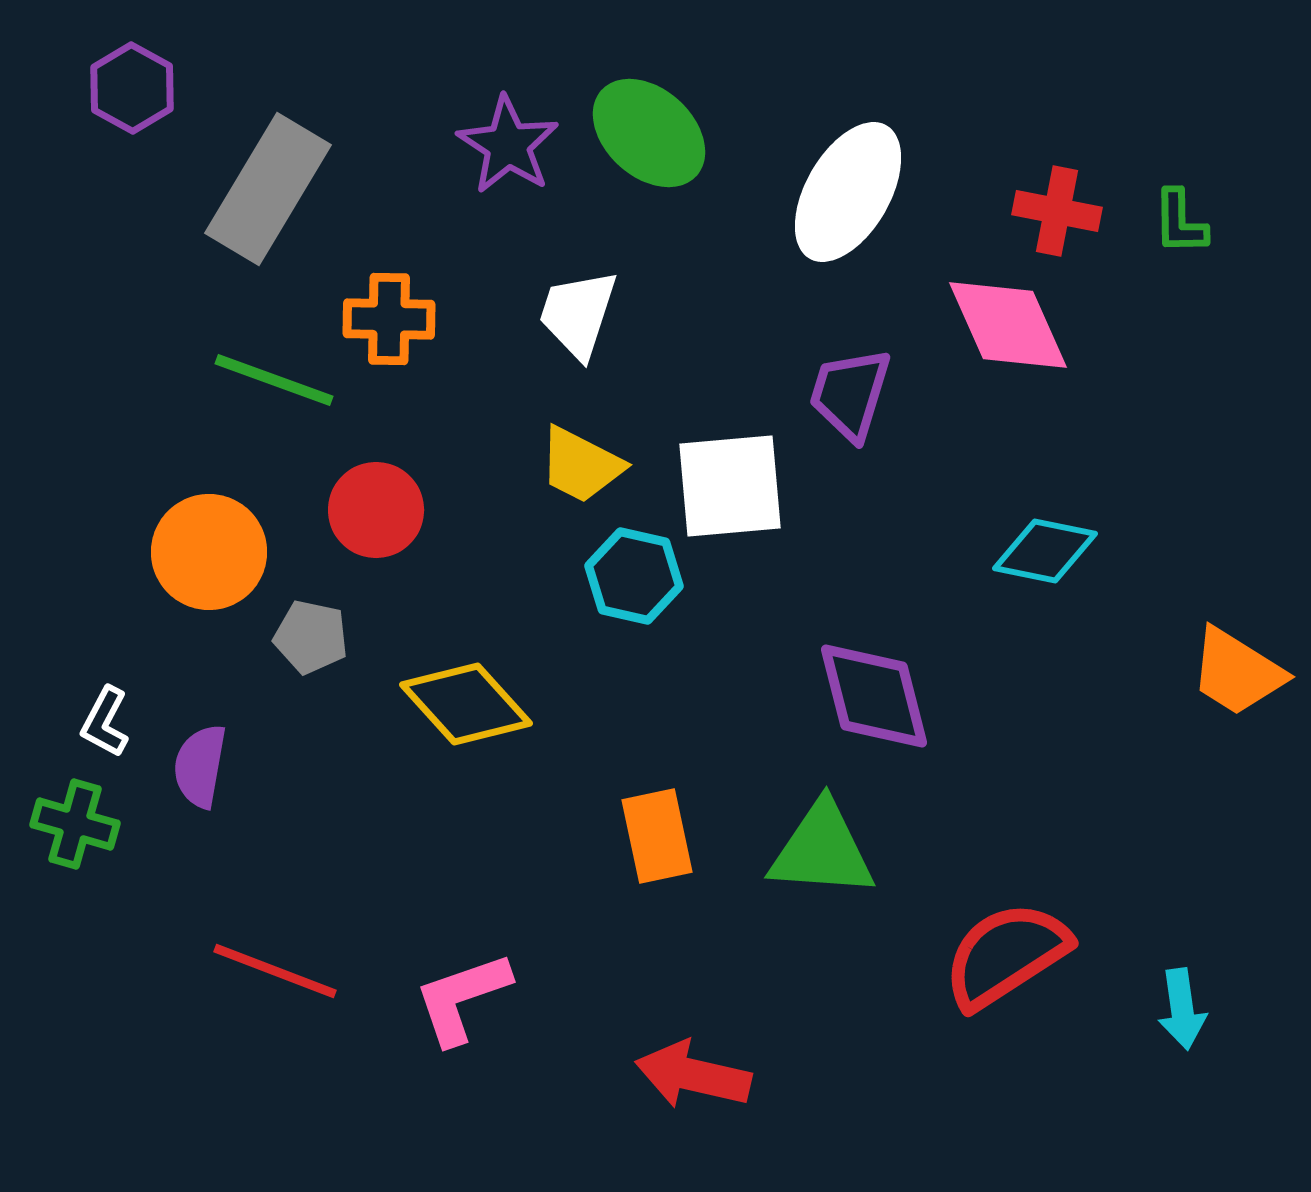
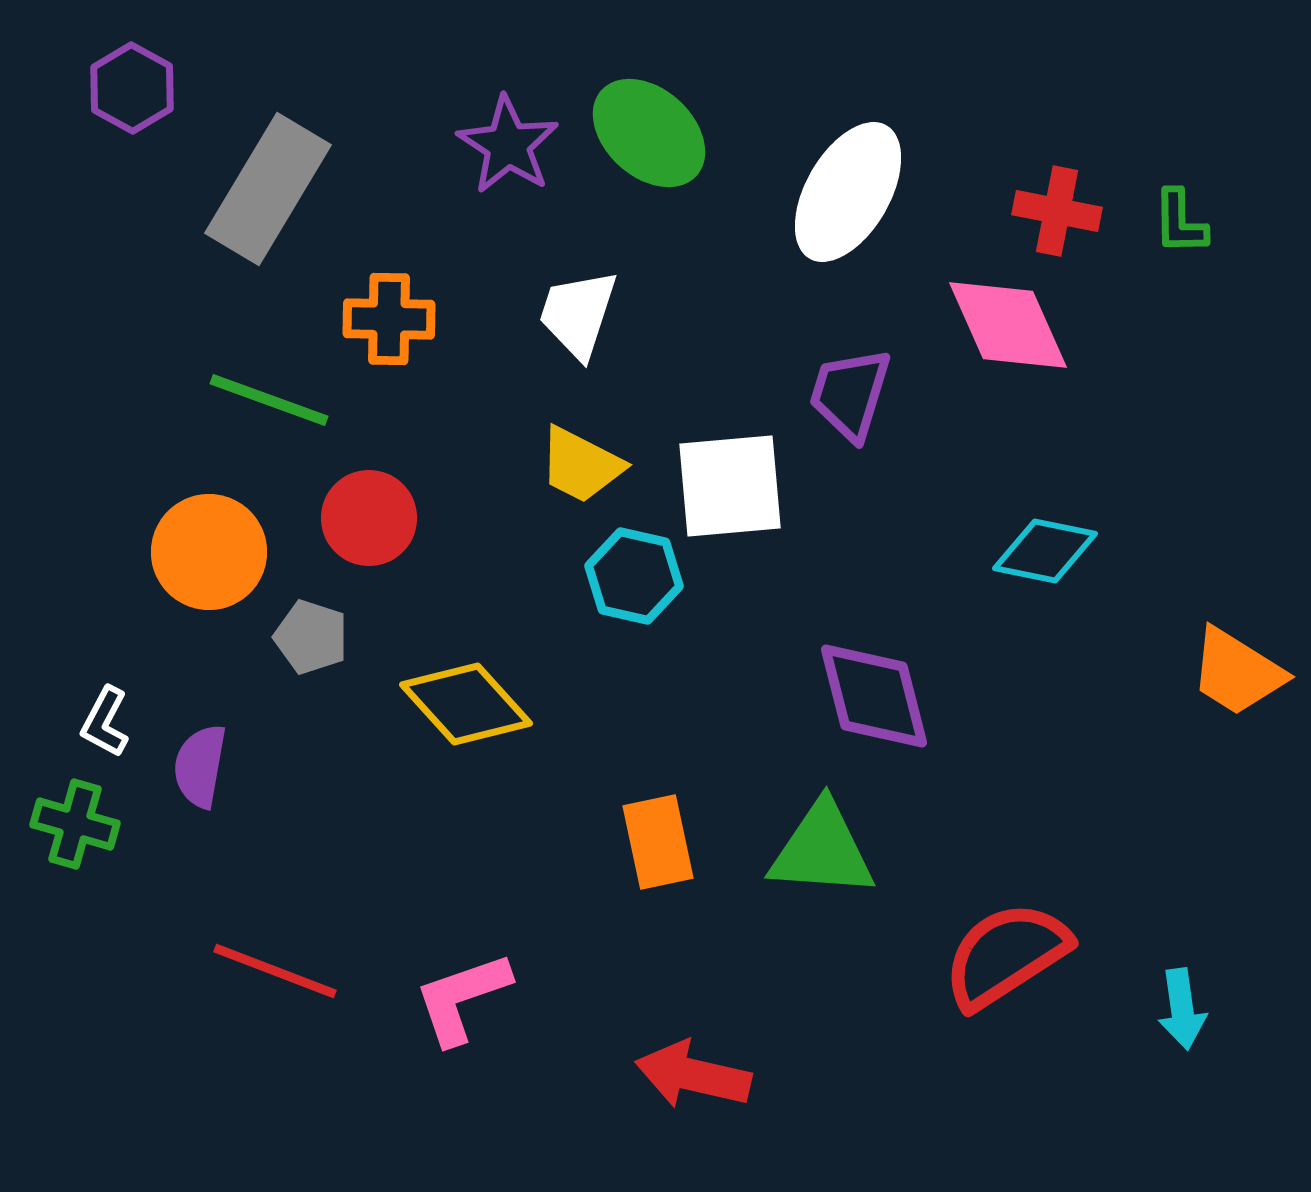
green line: moved 5 px left, 20 px down
red circle: moved 7 px left, 8 px down
gray pentagon: rotated 6 degrees clockwise
orange rectangle: moved 1 px right, 6 px down
